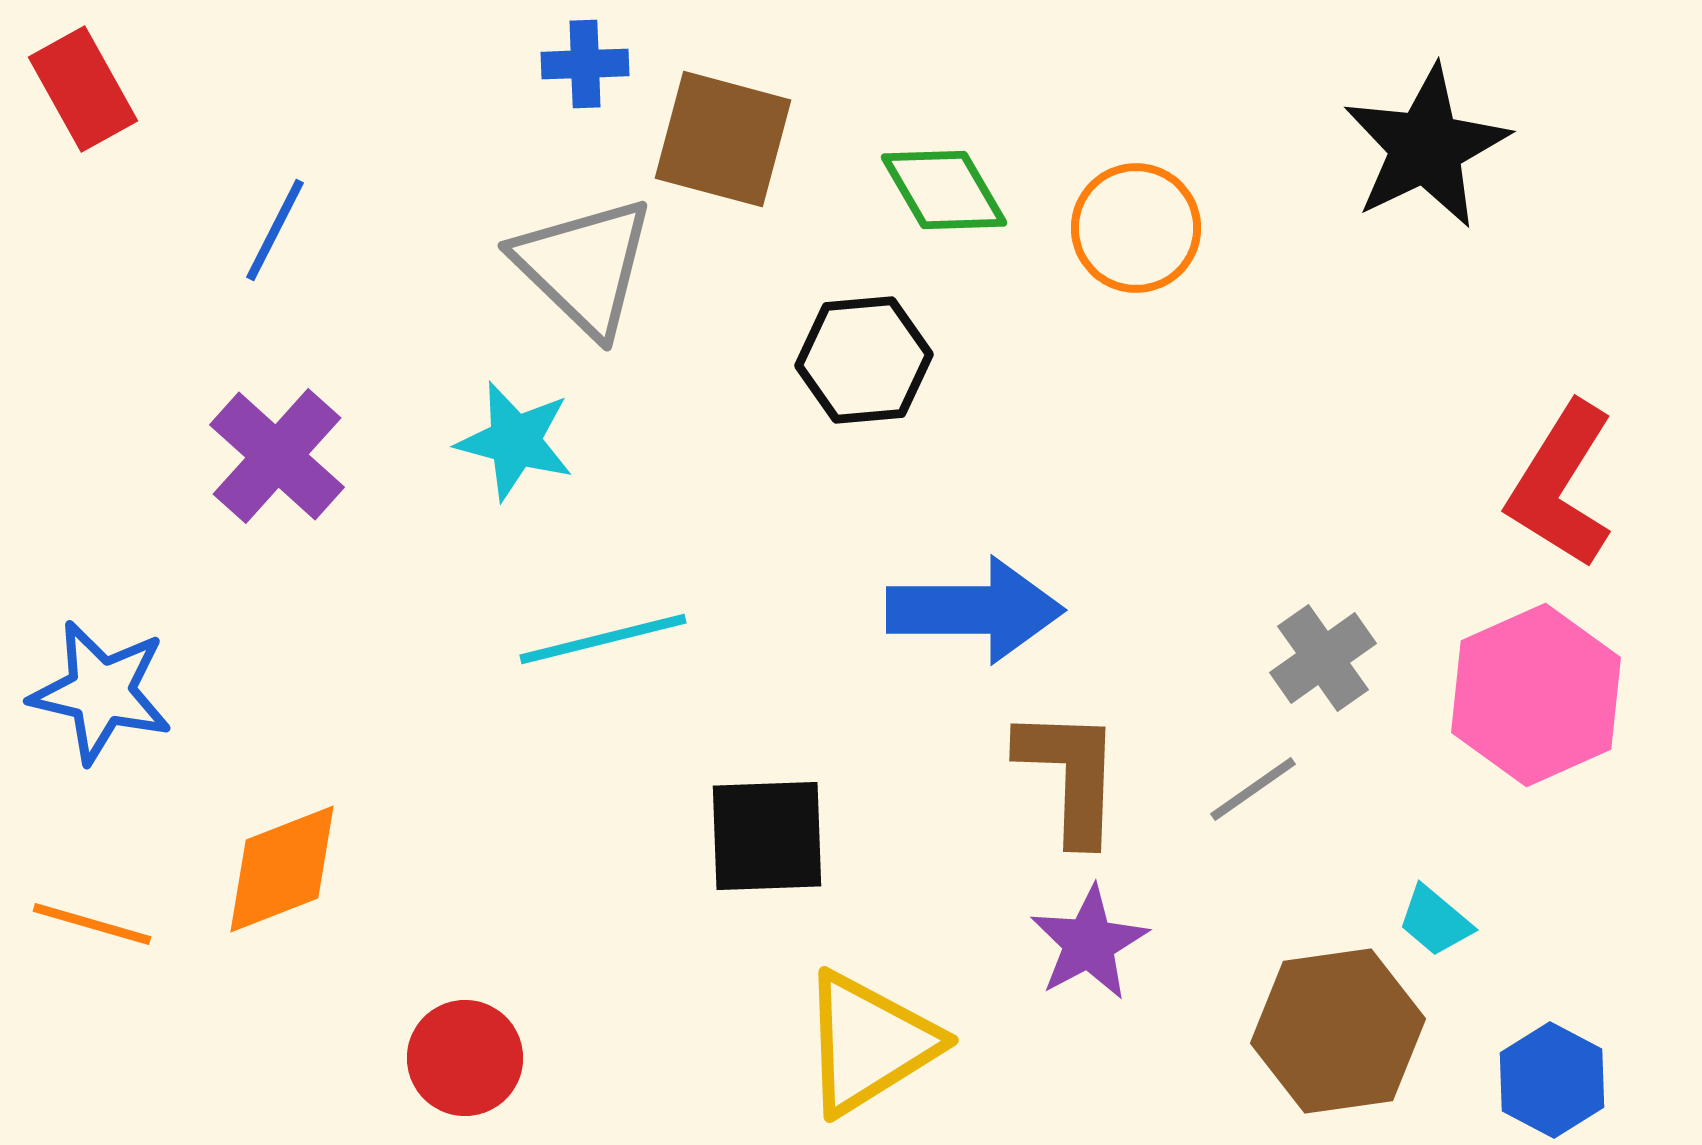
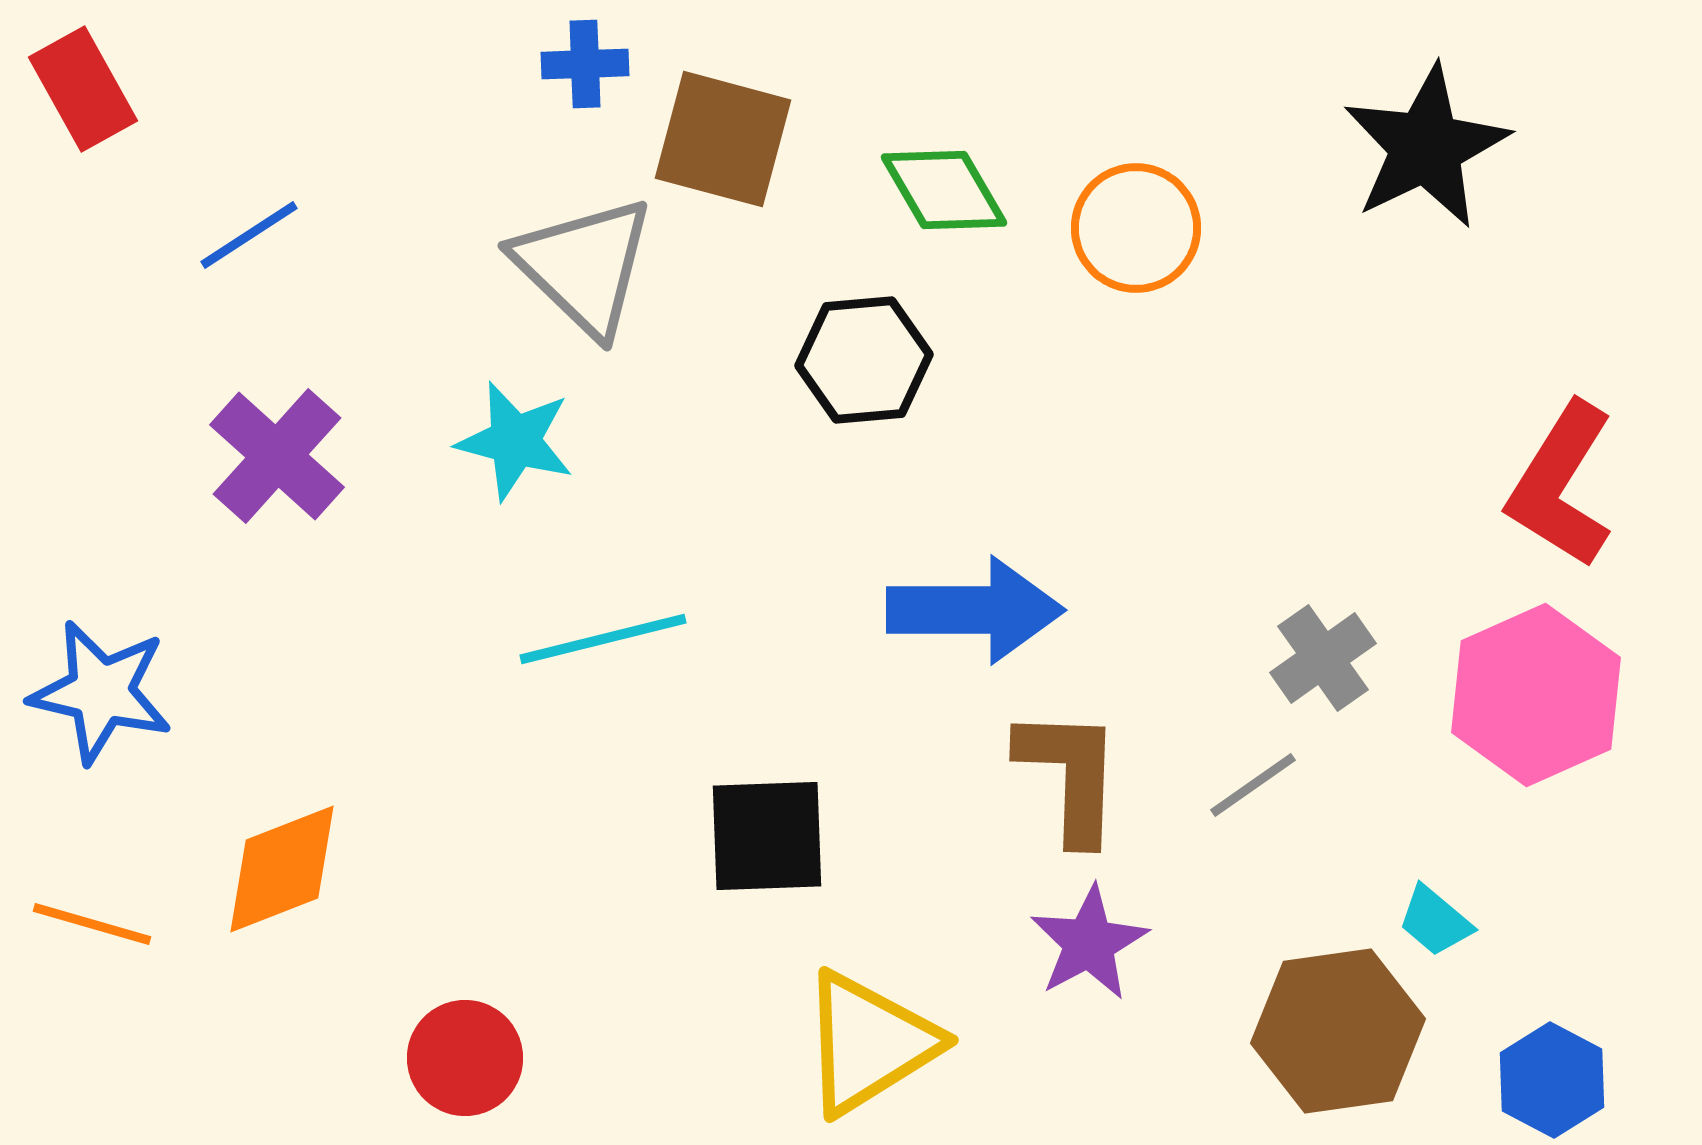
blue line: moved 26 px left, 5 px down; rotated 30 degrees clockwise
gray line: moved 4 px up
